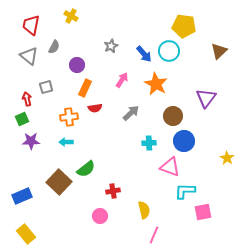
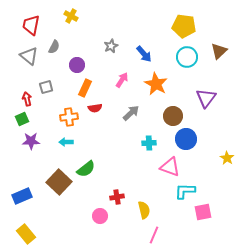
cyan circle: moved 18 px right, 6 px down
blue circle: moved 2 px right, 2 px up
red cross: moved 4 px right, 6 px down
